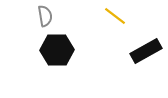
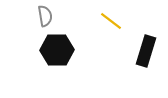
yellow line: moved 4 px left, 5 px down
black rectangle: rotated 44 degrees counterclockwise
